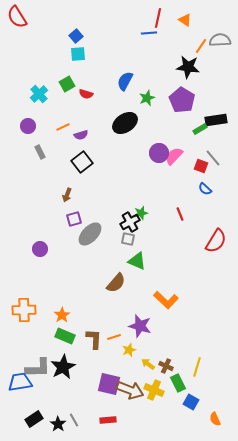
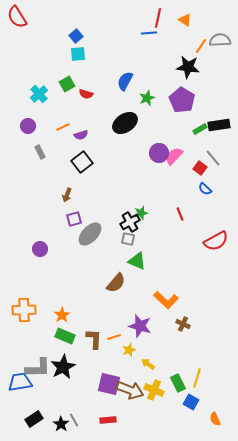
black rectangle at (216, 120): moved 3 px right, 5 px down
red square at (201, 166): moved 1 px left, 2 px down; rotated 16 degrees clockwise
red semicircle at (216, 241): rotated 30 degrees clockwise
brown cross at (166, 366): moved 17 px right, 42 px up
yellow line at (197, 367): moved 11 px down
black star at (58, 424): moved 3 px right
